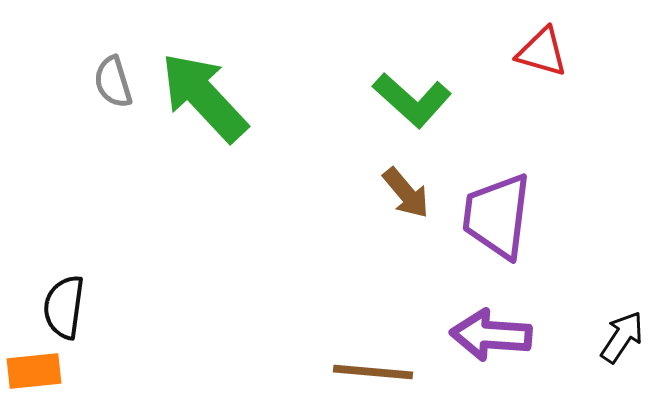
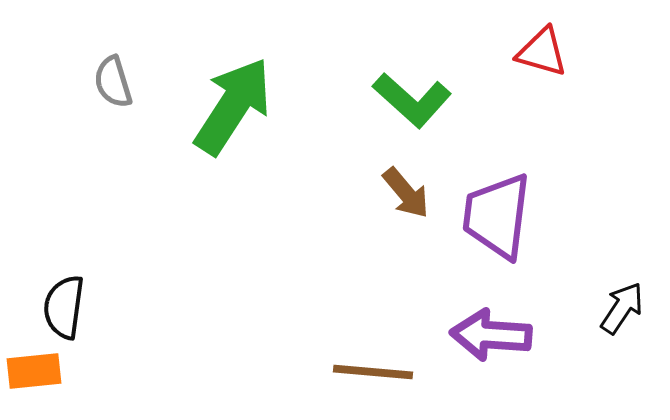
green arrow: moved 29 px right, 9 px down; rotated 76 degrees clockwise
black arrow: moved 29 px up
